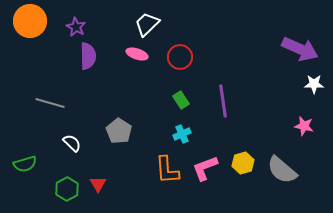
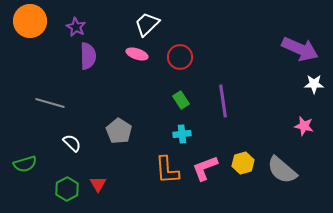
cyan cross: rotated 18 degrees clockwise
